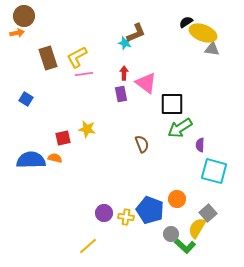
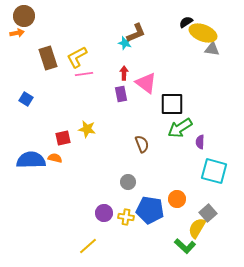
purple semicircle: moved 3 px up
blue pentagon: rotated 12 degrees counterclockwise
gray circle: moved 43 px left, 52 px up
